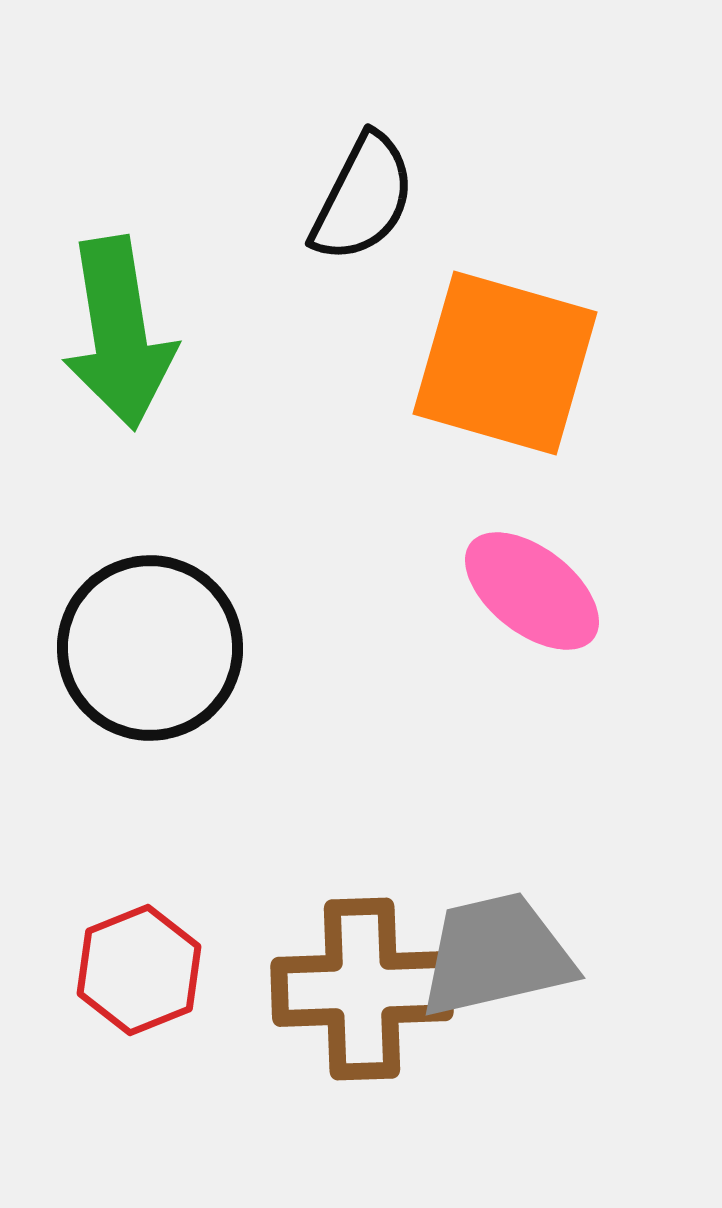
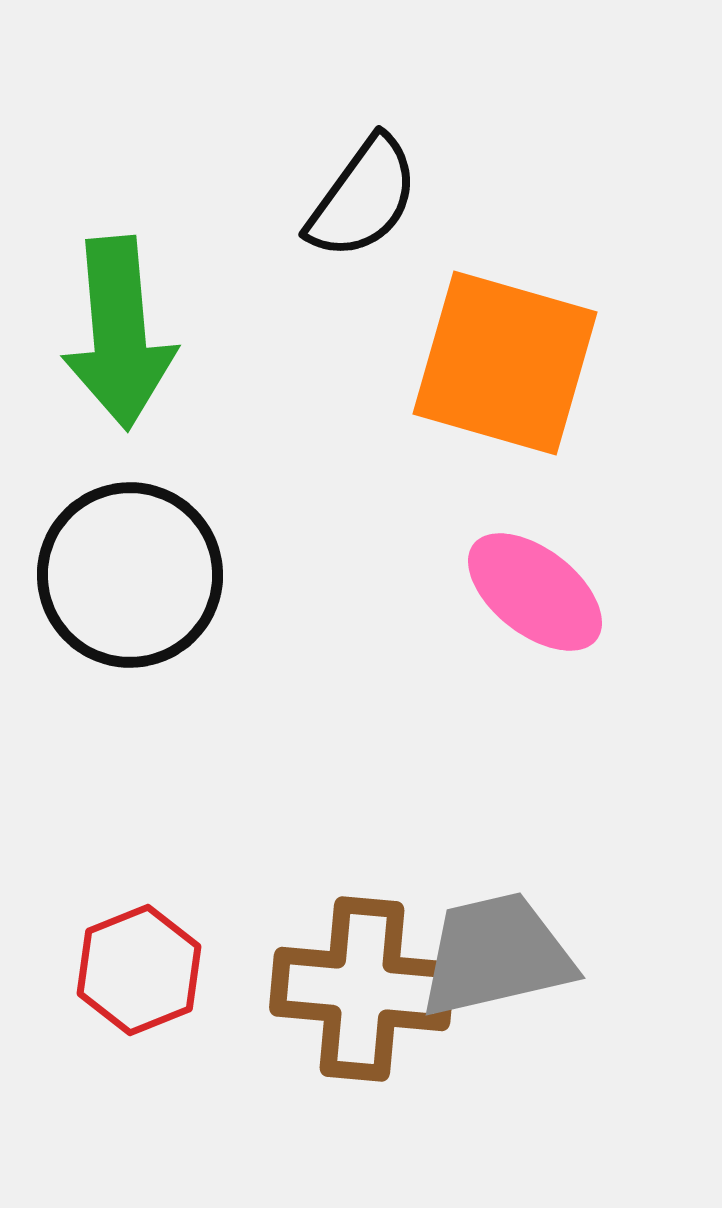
black semicircle: rotated 9 degrees clockwise
green arrow: rotated 4 degrees clockwise
pink ellipse: moved 3 px right, 1 px down
black circle: moved 20 px left, 73 px up
brown cross: rotated 7 degrees clockwise
